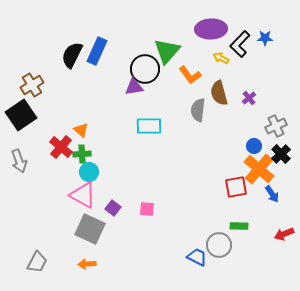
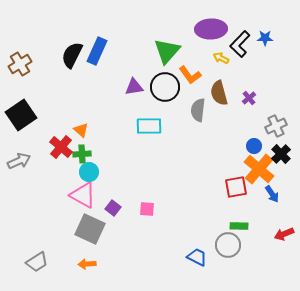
black circle: moved 20 px right, 18 px down
brown cross: moved 12 px left, 21 px up
gray arrow: rotated 95 degrees counterclockwise
gray circle: moved 9 px right
gray trapezoid: rotated 30 degrees clockwise
